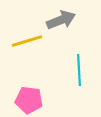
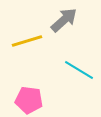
gray arrow: moved 3 px right; rotated 20 degrees counterclockwise
cyan line: rotated 56 degrees counterclockwise
